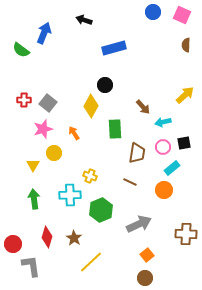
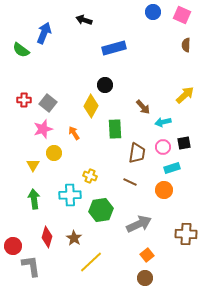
cyan rectangle: rotated 21 degrees clockwise
green hexagon: rotated 15 degrees clockwise
red circle: moved 2 px down
